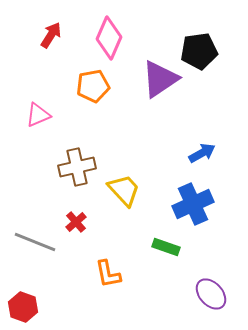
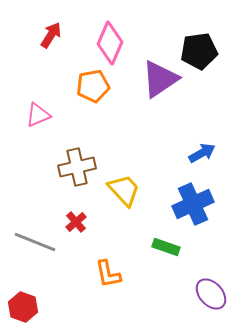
pink diamond: moved 1 px right, 5 px down
